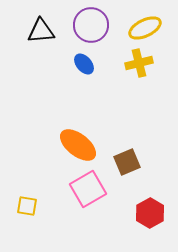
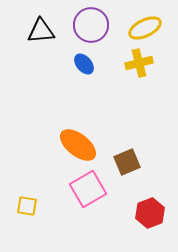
red hexagon: rotated 8 degrees clockwise
